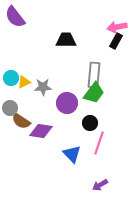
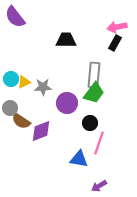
black rectangle: moved 1 px left, 2 px down
cyan circle: moved 1 px down
purple diamond: rotated 30 degrees counterclockwise
blue triangle: moved 7 px right, 5 px down; rotated 36 degrees counterclockwise
purple arrow: moved 1 px left, 1 px down
